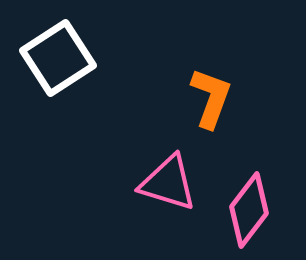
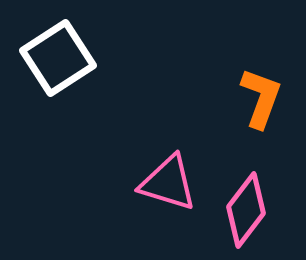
orange L-shape: moved 50 px right
pink diamond: moved 3 px left
